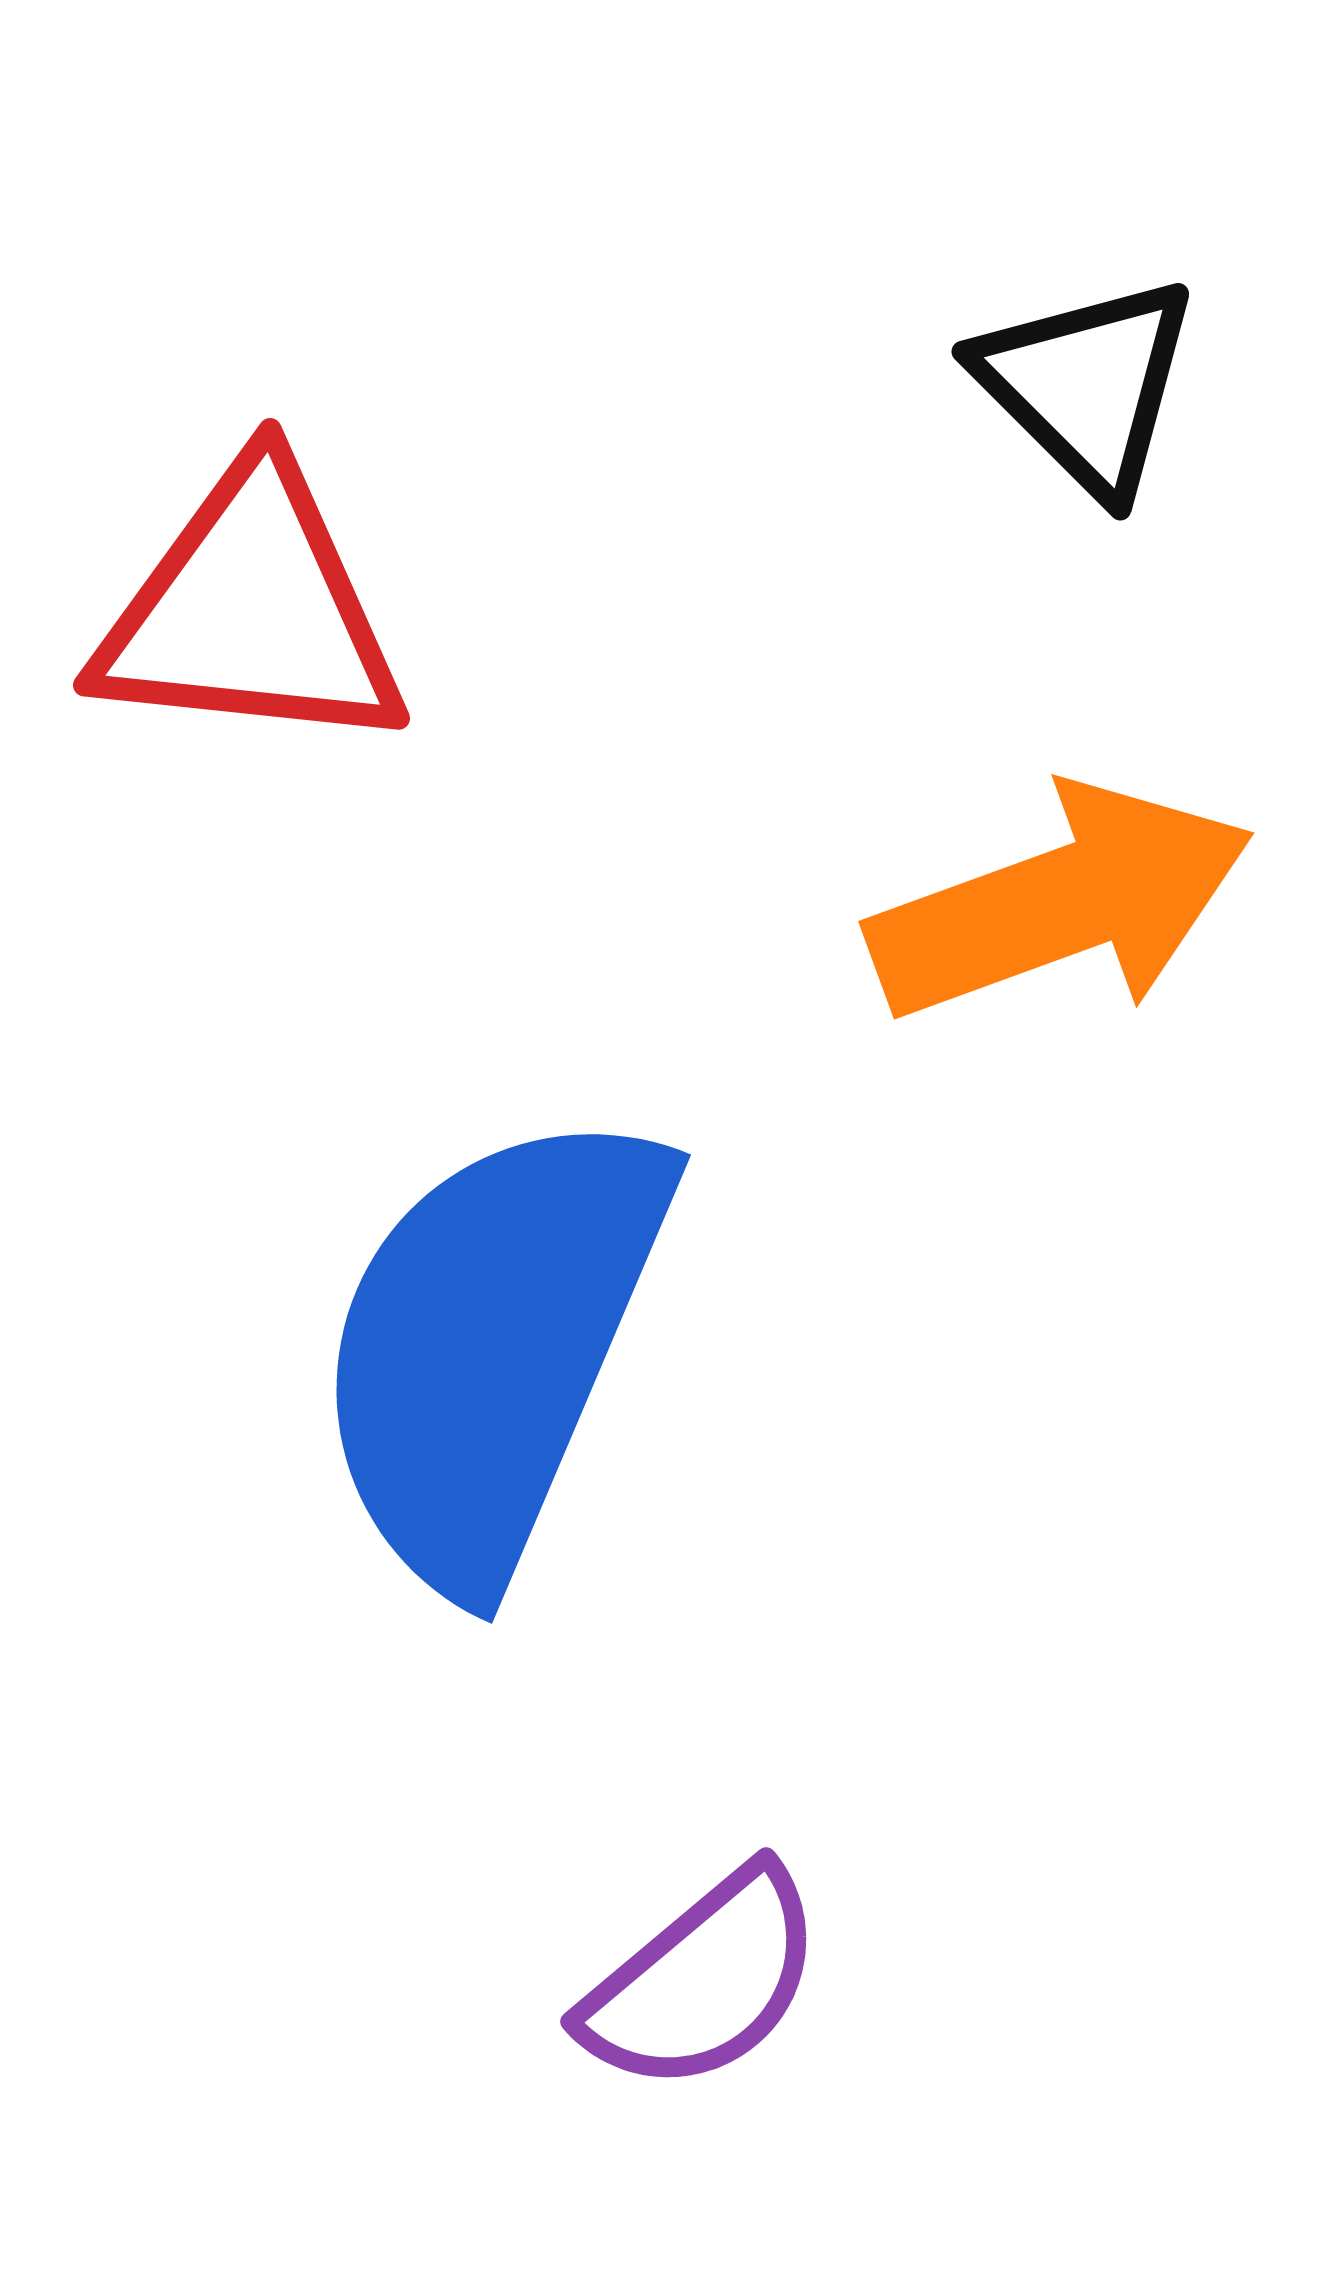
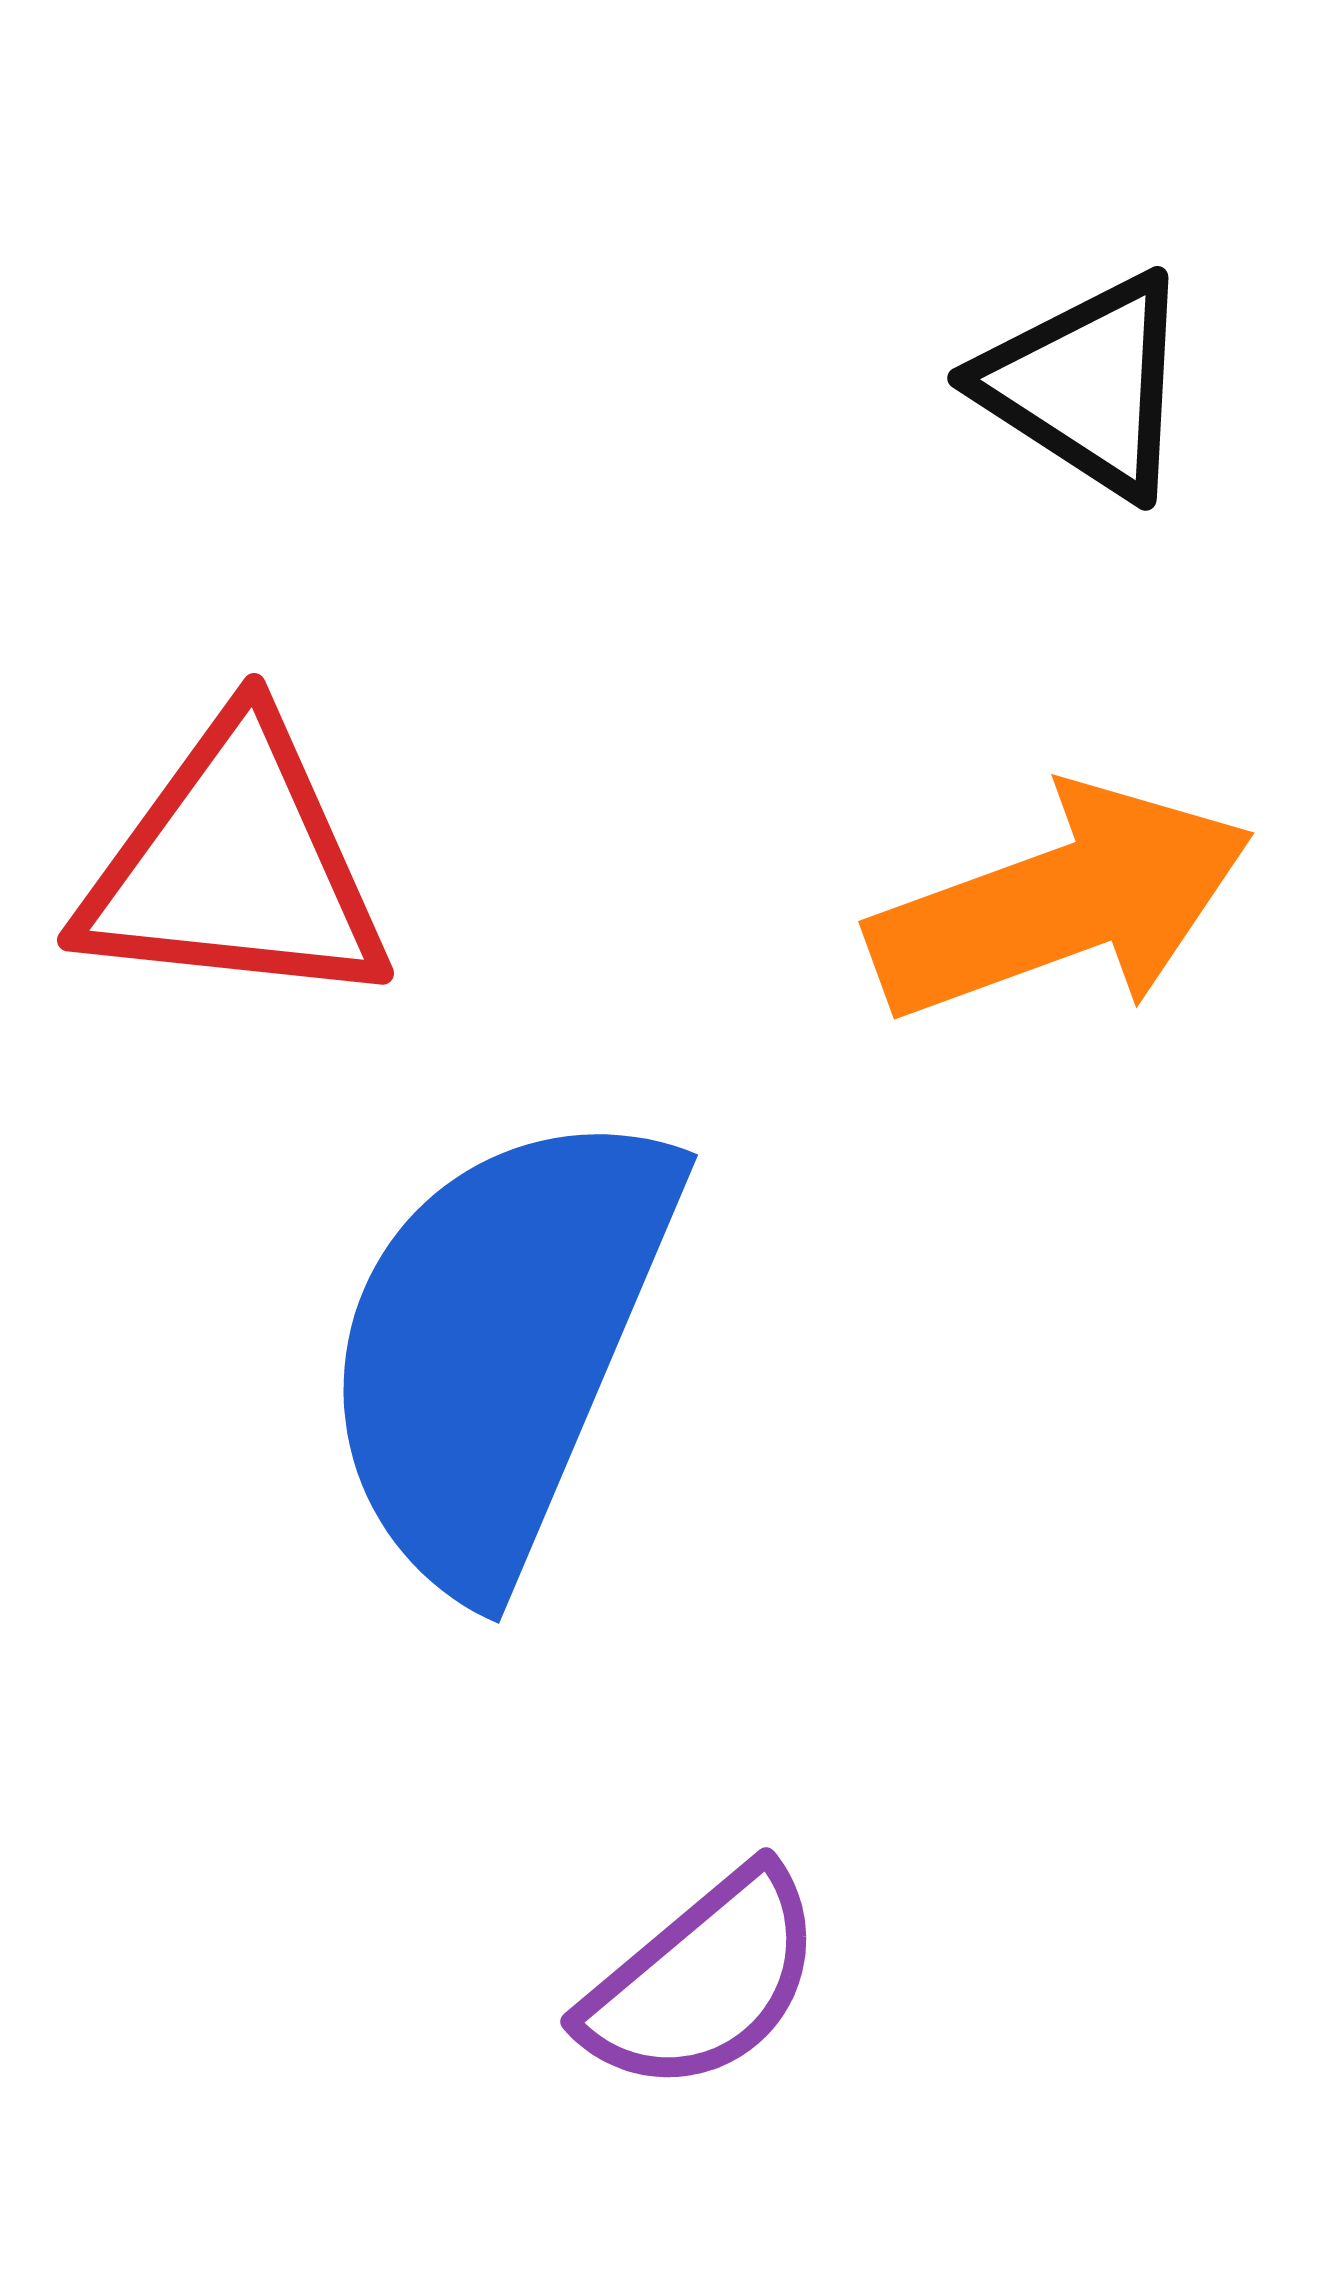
black triangle: rotated 12 degrees counterclockwise
red triangle: moved 16 px left, 255 px down
blue semicircle: moved 7 px right
